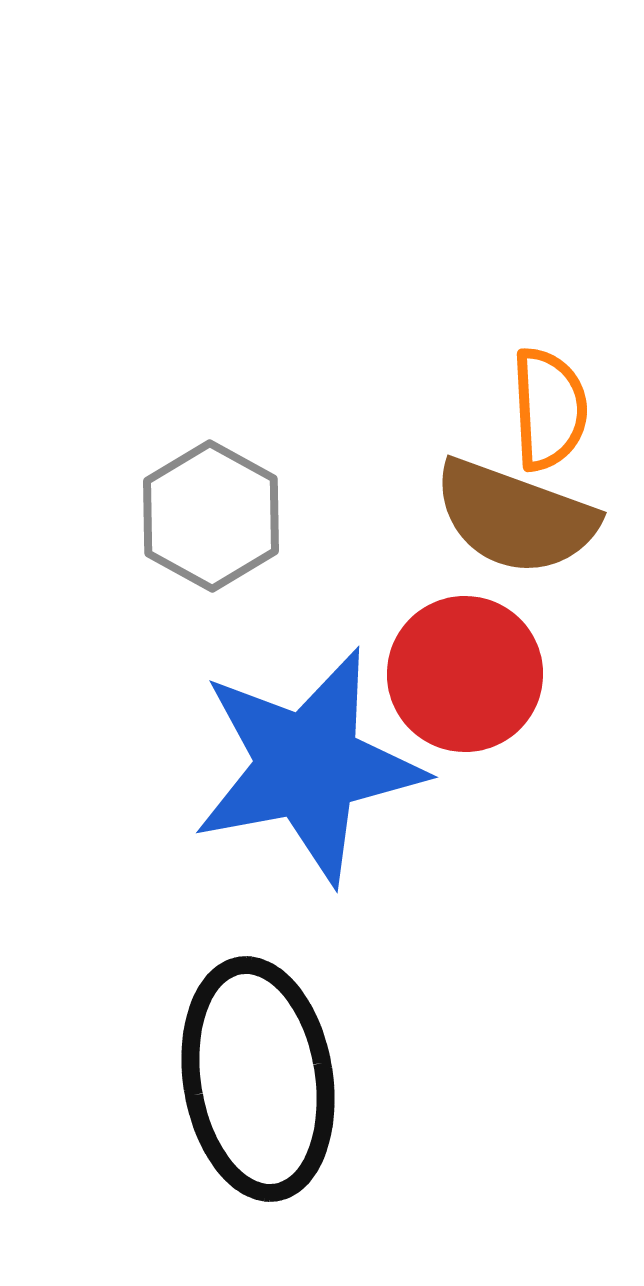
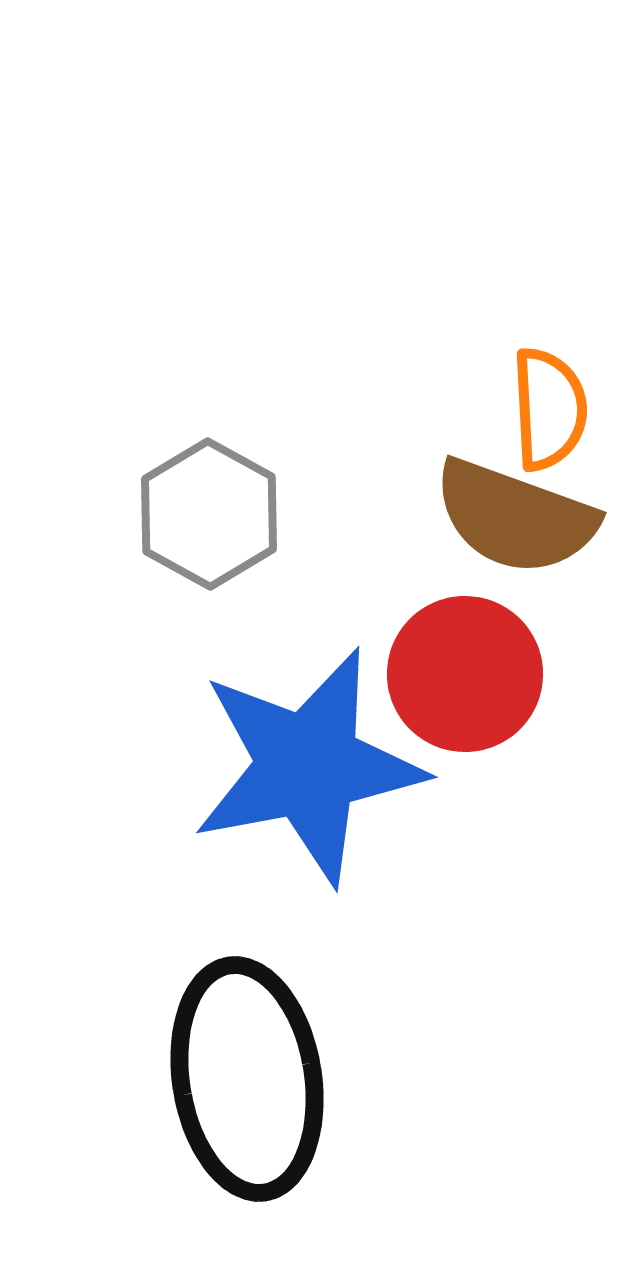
gray hexagon: moved 2 px left, 2 px up
black ellipse: moved 11 px left
